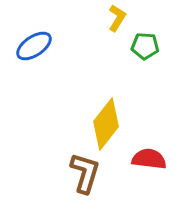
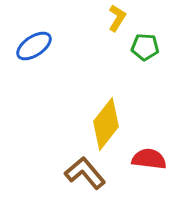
green pentagon: moved 1 px down
brown L-shape: rotated 57 degrees counterclockwise
